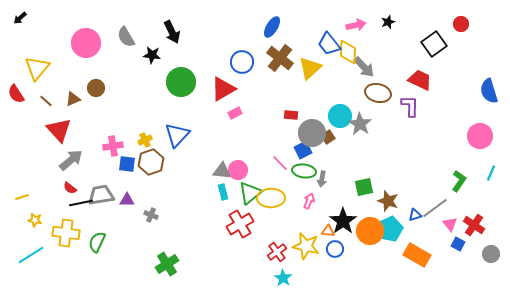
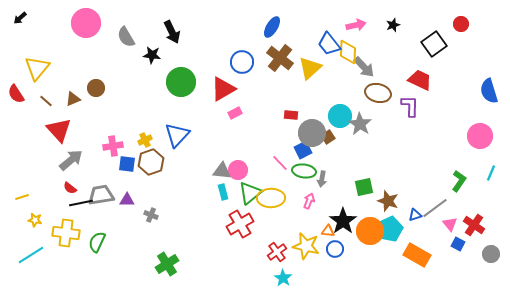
black star at (388, 22): moved 5 px right, 3 px down
pink circle at (86, 43): moved 20 px up
